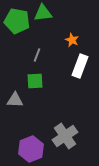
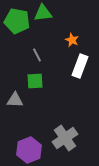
gray line: rotated 48 degrees counterclockwise
gray cross: moved 2 px down
purple hexagon: moved 2 px left, 1 px down
